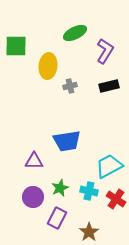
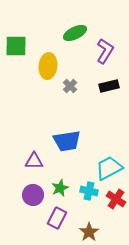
gray cross: rotated 32 degrees counterclockwise
cyan trapezoid: moved 2 px down
purple circle: moved 2 px up
